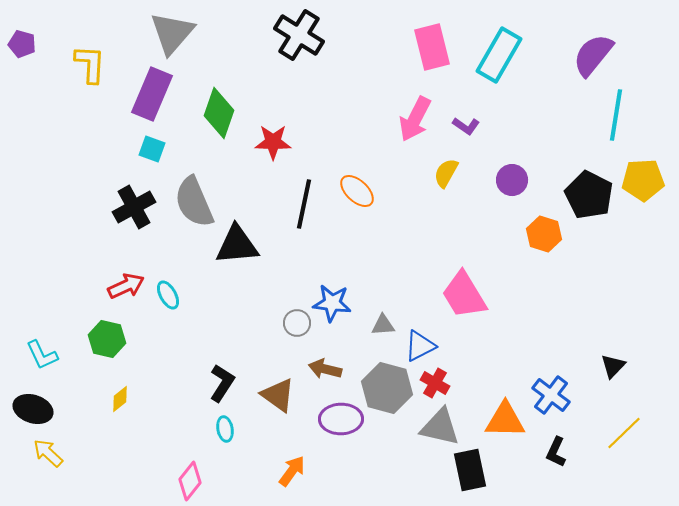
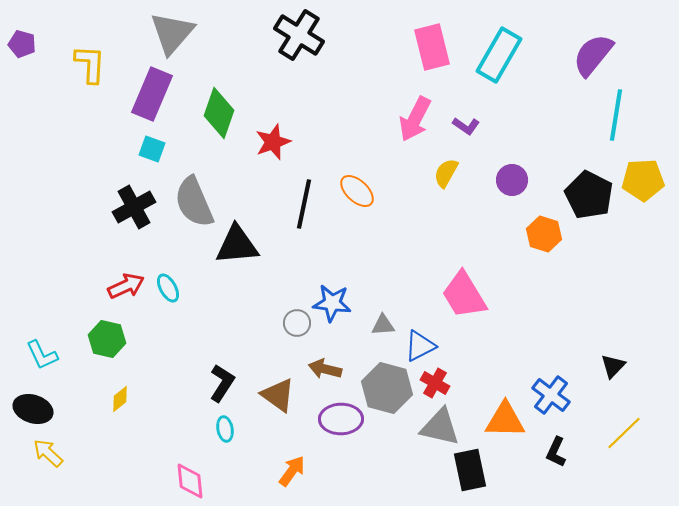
red star at (273, 142): rotated 21 degrees counterclockwise
cyan ellipse at (168, 295): moved 7 px up
pink diamond at (190, 481): rotated 45 degrees counterclockwise
